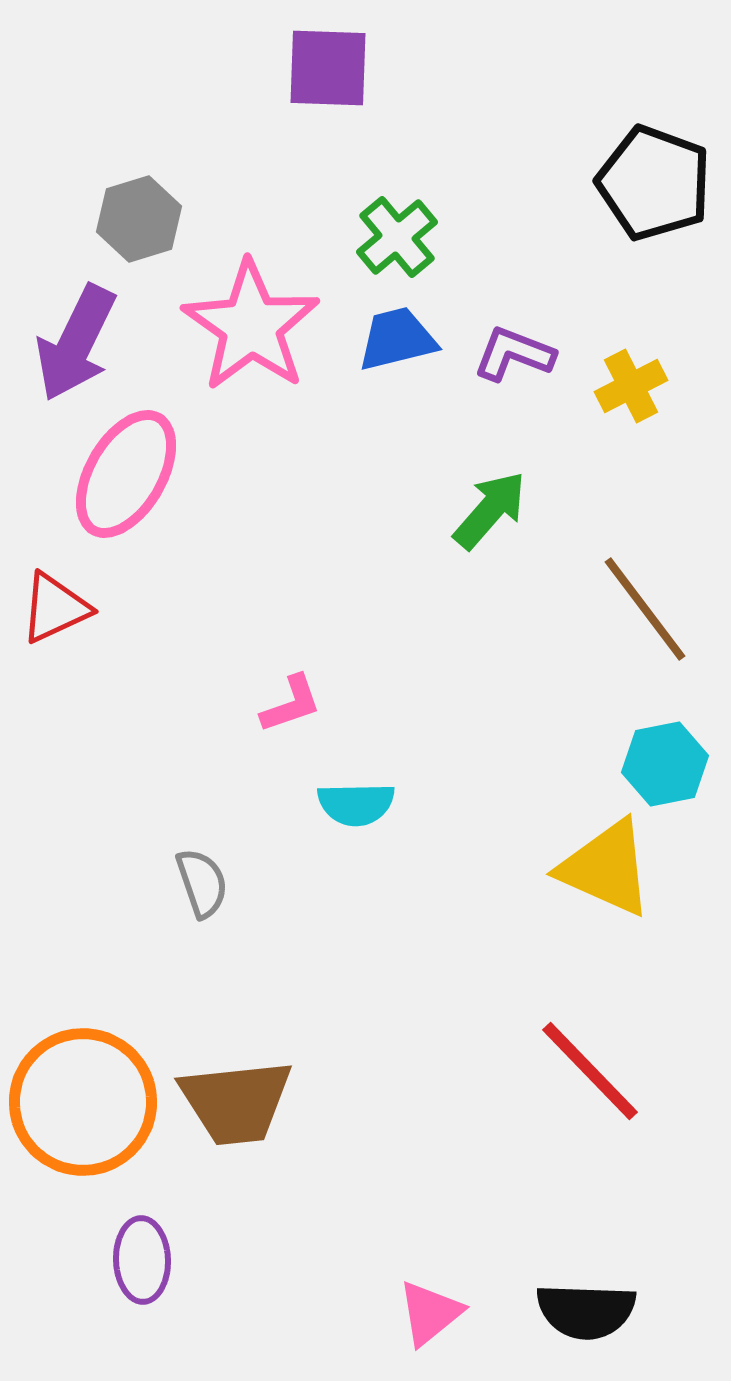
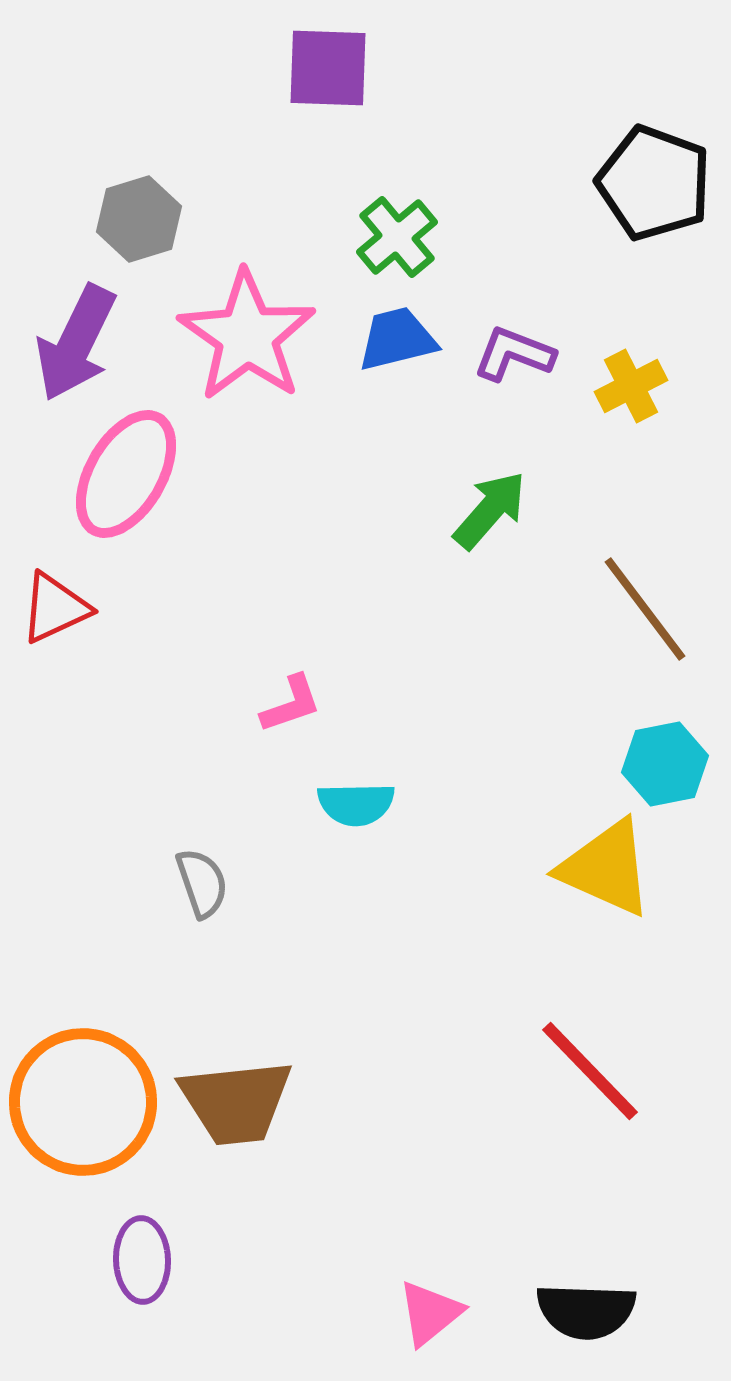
pink star: moved 4 px left, 10 px down
